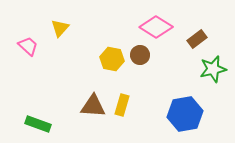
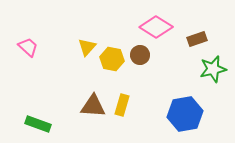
yellow triangle: moved 27 px right, 19 px down
brown rectangle: rotated 18 degrees clockwise
pink trapezoid: moved 1 px down
